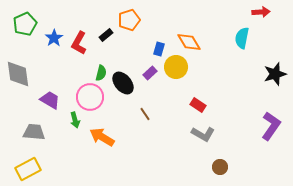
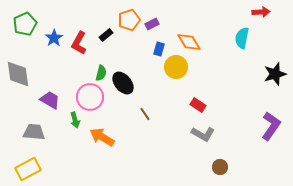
purple rectangle: moved 2 px right, 49 px up; rotated 16 degrees clockwise
